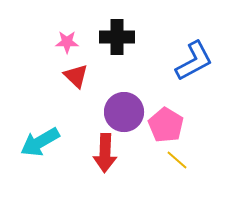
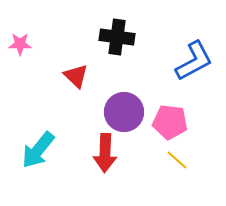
black cross: rotated 8 degrees clockwise
pink star: moved 47 px left, 2 px down
pink pentagon: moved 4 px right, 3 px up; rotated 24 degrees counterclockwise
cyan arrow: moved 2 px left, 8 px down; rotated 21 degrees counterclockwise
